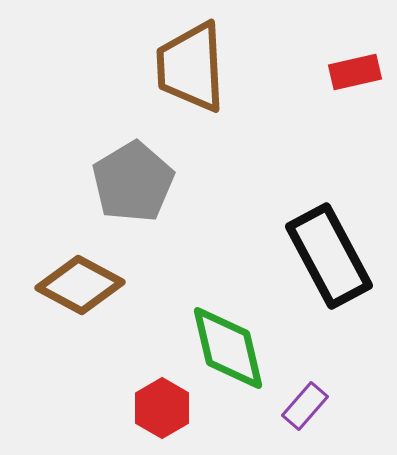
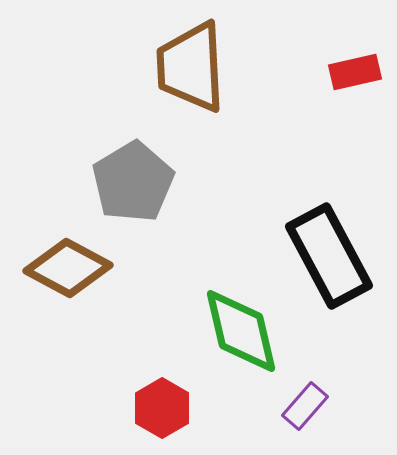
brown diamond: moved 12 px left, 17 px up
green diamond: moved 13 px right, 17 px up
